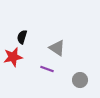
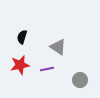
gray triangle: moved 1 px right, 1 px up
red star: moved 7 px right, 8 px down
purple line: rotated 32 degrees counterclockwise
